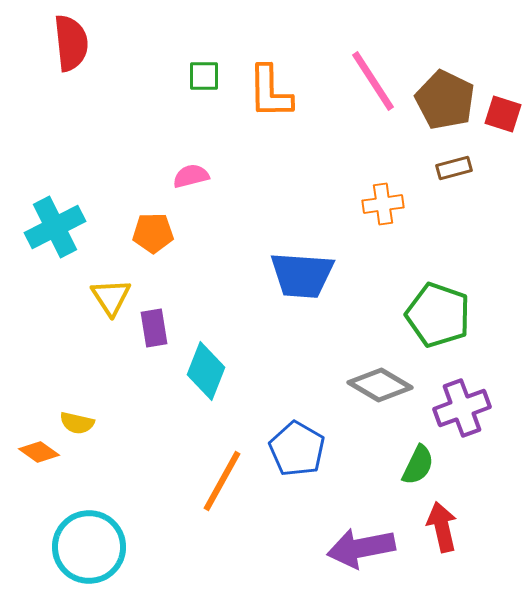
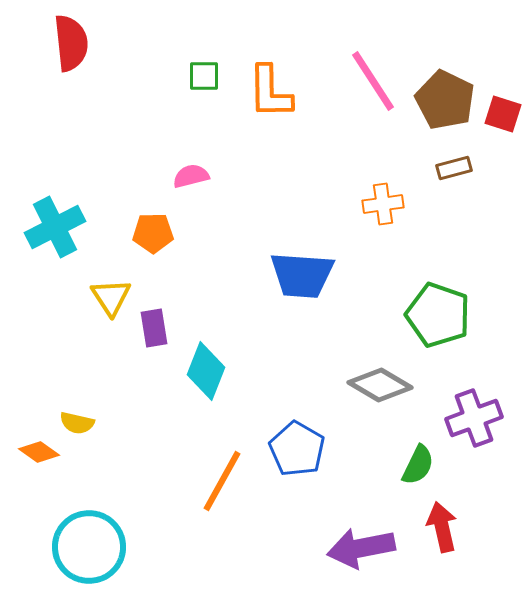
purple cross: moved 12 px right, 10 px down
